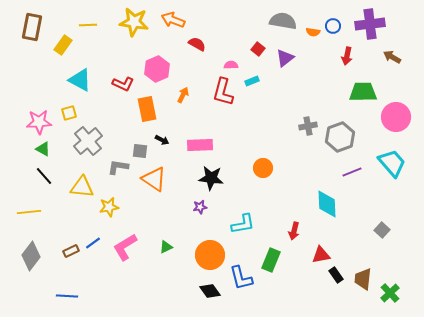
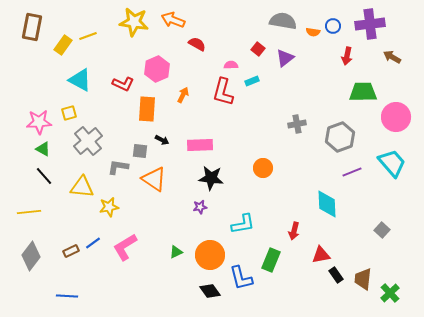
yellow line at (88, 25): moved 11 px down; rotated 18 degrees counterclockwise
orange rectangle at (147, 109): rotated 15 degrees clockwise
gray cross at (308, 126): moved 11 px left, 2 px up
green triangle at (166, 247): moved 10 px right, 5 px down
